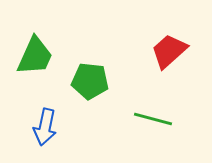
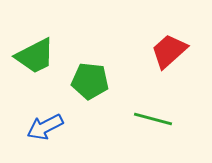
green trapezoid: rotated 39 degrees clockwise
blue arrow: rotated 51 degrees clockwise
